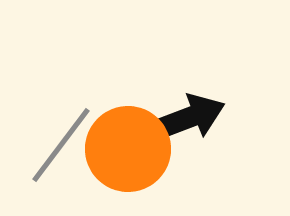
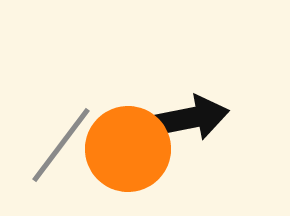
black arrow: moved 3 px right; rotated 10 degrees clockwise
